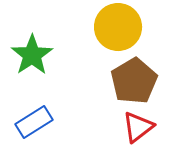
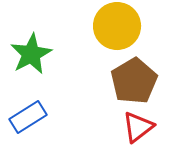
yellow circle: moved 1 px left, 1 px up
green star: moved 1 px left, 1 px up; rotated 6 degrees clockwise
blue rectangle: moved 6 px left, 5 px up
